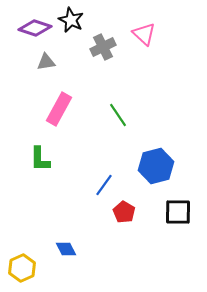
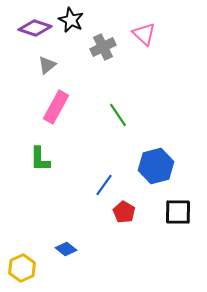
gray triangle: moved 1 px right, 3 px down; rotated 30 degrees counterclockwise
pink rectangle: moved 3 px left, 2 px up
blue diamond: rotated 25 degrees counterclockwise
